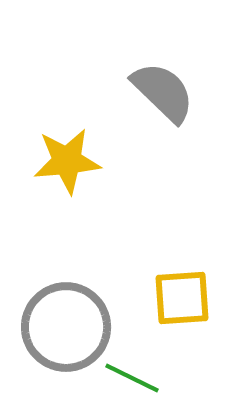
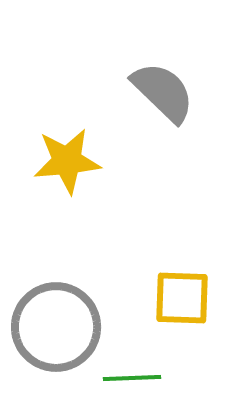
yellow square: rotated 6 degrees clockwise
gray circle: moved 10 px left
green line: rotated 28 degrees counterclockwise
